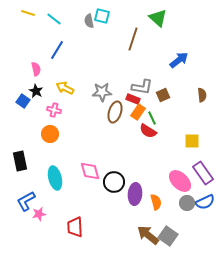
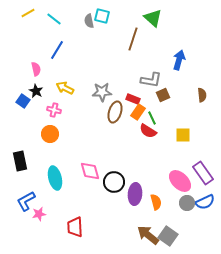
yellow line: rotated 48 degrees counterclockwise
green triangle: moved 5 px left
blue arrow: rotated 36 degrees counterclockwise
gray L-shape: moved 9 px right, 7 px up
yellow square: moved 9 px left, 6 px up
